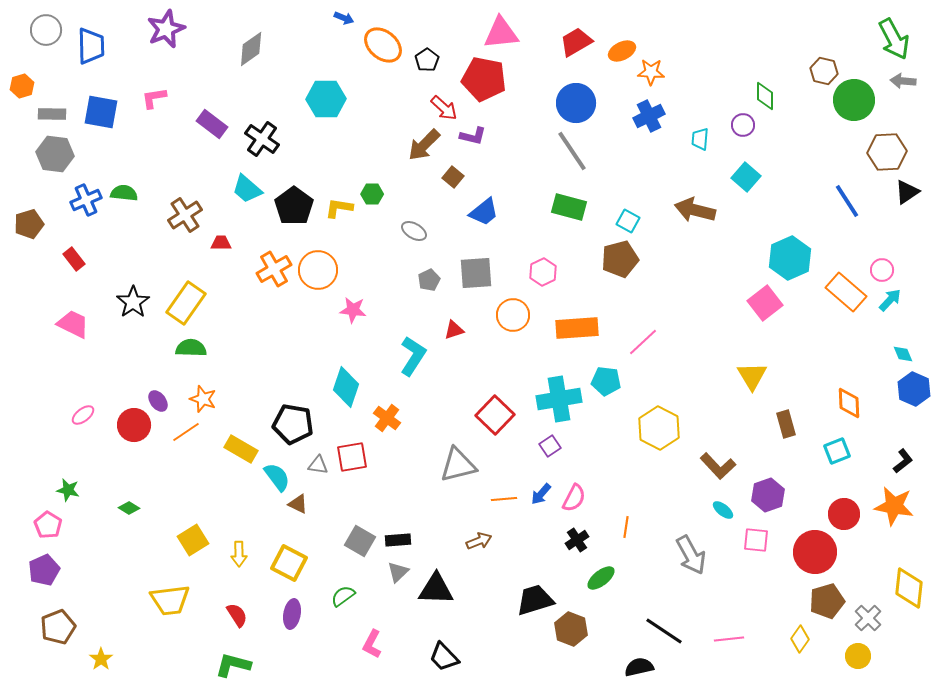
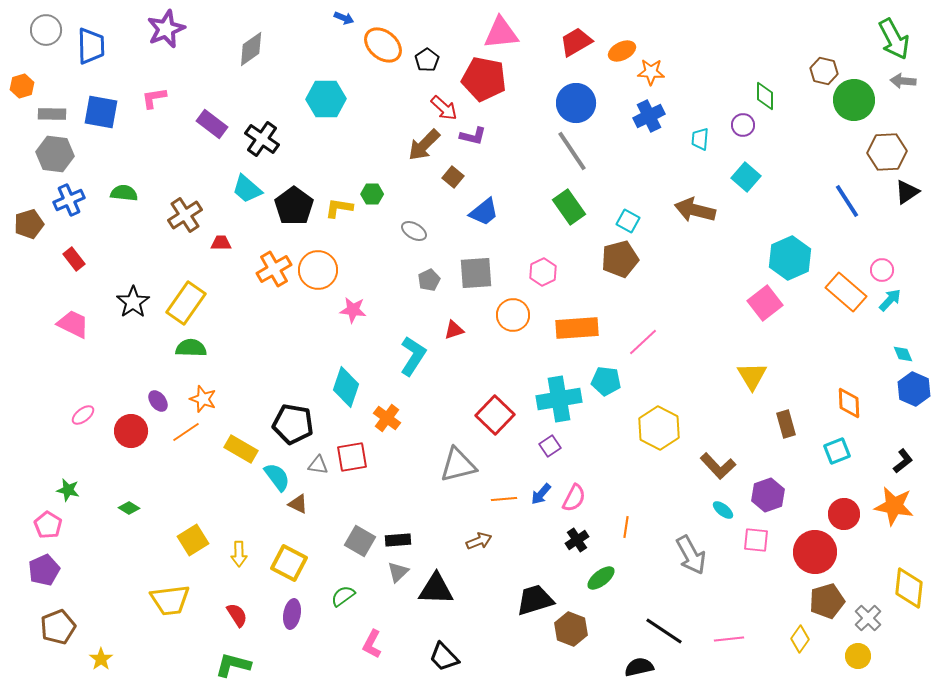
blue cross at (86, 200): moved 17 px left
green rectangle at (569, 207): rotated 40 degrees clockwise
red circle at (134, 425): moved 3 px left, 6 px down
